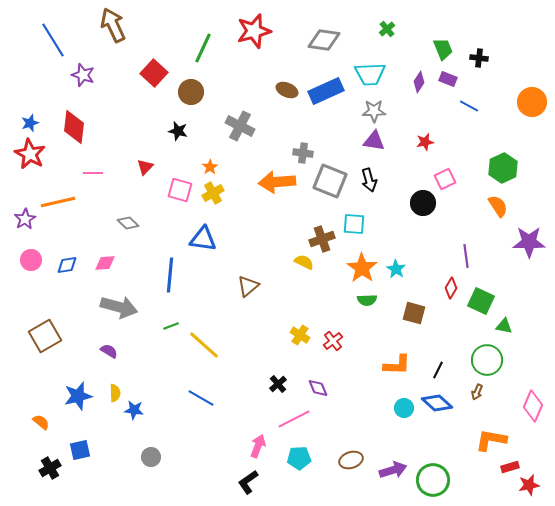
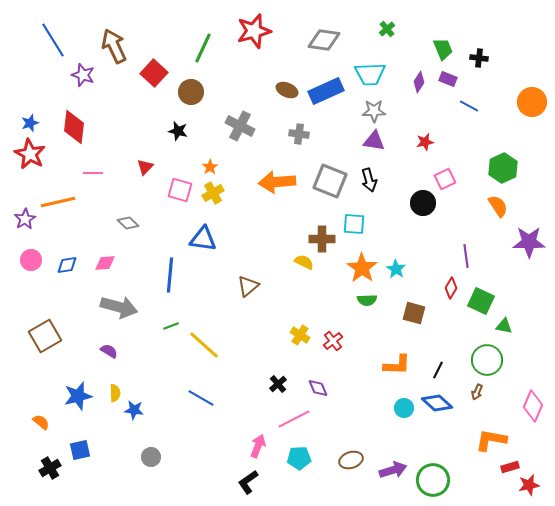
brown arrow at (113, 25): moved 1 px right, 21 px down
gray cross at (303, 153): moved 4 px left, 19 px up
brown cross at (322, 239): rotated 20 degrees clockwise
